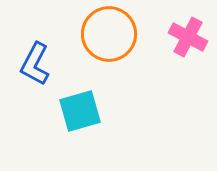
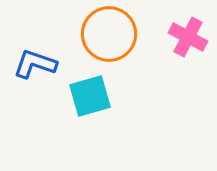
blue L-shape: rotated 81 degrees clockwise
cyan square: moved 10 px right, 15 px up
